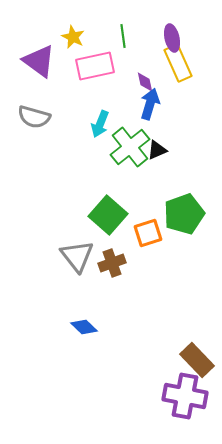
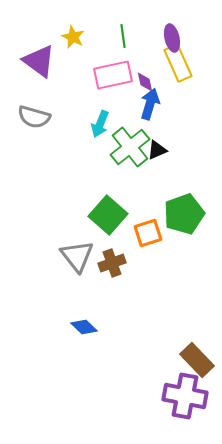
pink rectangle: moved 18 px right, 9 px down
